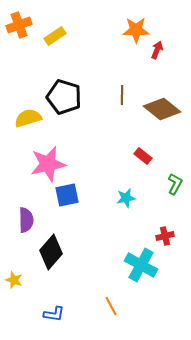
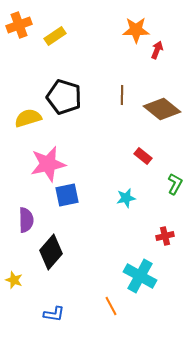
cyan cross: moved 1 px left, 11 px down
